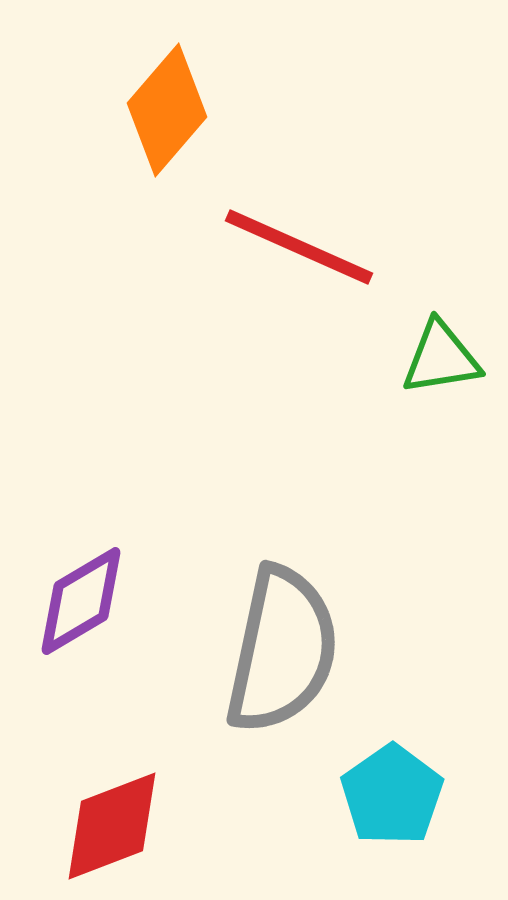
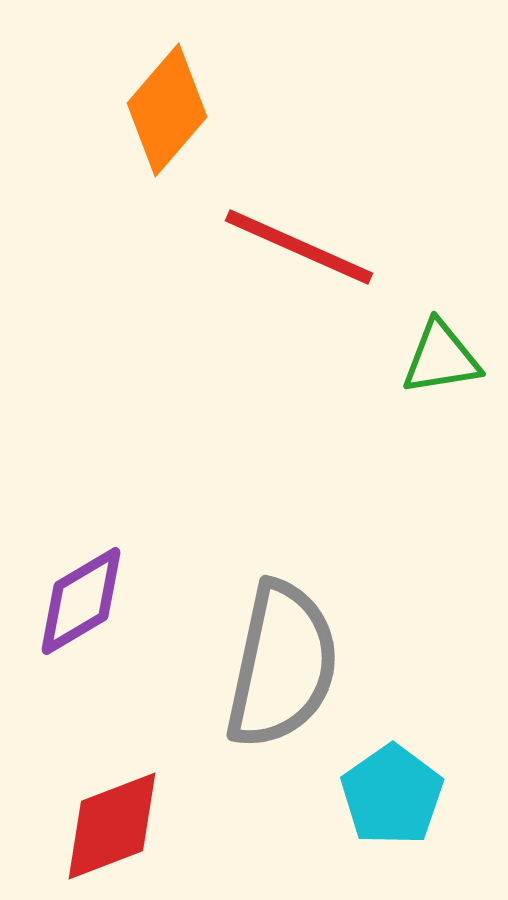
gray semicircle: moved 15 px down
